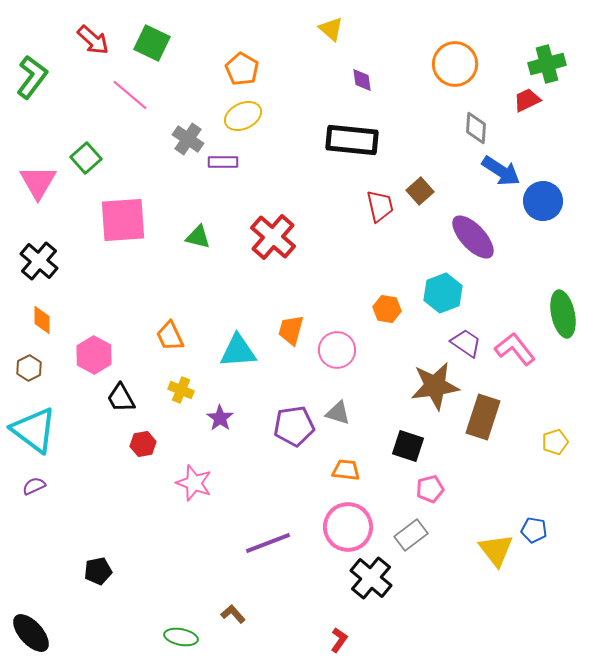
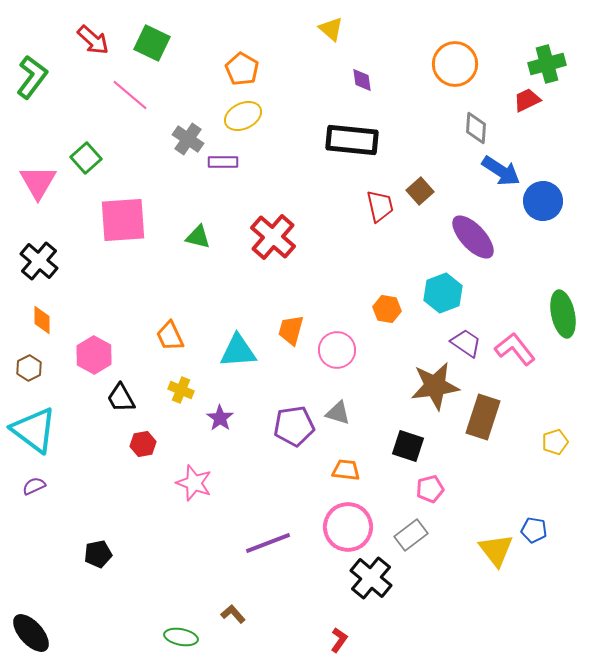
black pentagon at (98, 571): moved 17 px up
